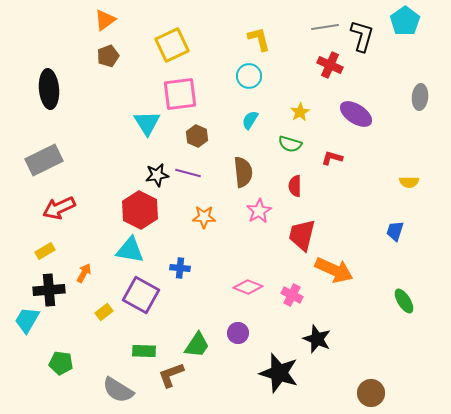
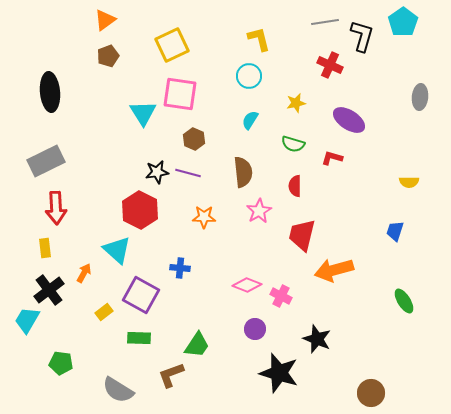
cyan pentagon at (405, 21): moved 2 px left, 1 px down
gray line at (325, 27): moved 5 px up
black ellipse at (49, 89): moved 1 px right, 3 px down
pink square at (180, 94): rotated 15 degrees clockwise
yellow star at (300, 112): moved 4 px left, 9 px up; rotated 18 degrees clockwise
purple ellipse at (356, 114): moved 7 px left, 6 px down
cyan triangle at (147, 123): moved 4 px left, 10 px up
brown hexagon at (197, 136): moved 3 px left, 3 px down
green semicircle at (290, 144): moved 3 px right
gray rectangle at (44, 160): moved 2 px right, 1 px down
black star at (157, 175): moved 3 px up
red arrow at (59, 208): moved 3 px left; rotated 68 degrees counterclockwise
cyan triangle at (130, 250): moved 13 px left; rotated 32 degrees clockwise
yellow rectangle at (45, 251): moved 3 px up; rotated 66 degrees counterclockwise
orange arrow at (334, 270): rotated 141 degrees clockwise
pink diamond at (248, 287): moved 1 px left, 2 px up
black cross at (49, 290): rotated 32 degrees counterclockwise
pink cross at (292, 295): moved 11 px left, 1 px down
purple circle at (238, 333): moved 17 px right, 4 px up
green rectangle at (144, 351): moved 5 px left, 13 px up
